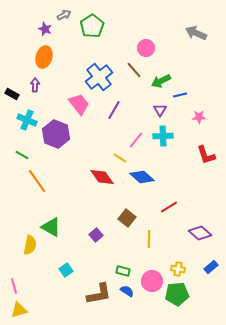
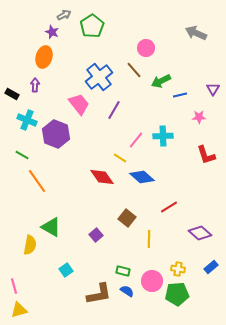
purple star at (45, 29): moved 7 px right, 3 px down
purple triangle at (160, 110): moved 53 px right, 21 px up
